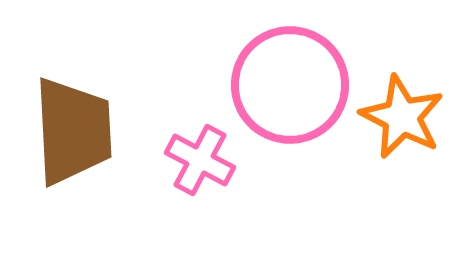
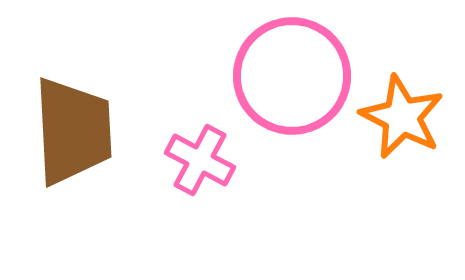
pink circle: moved 2 px right, 9 px up
